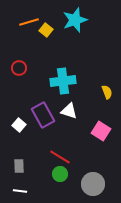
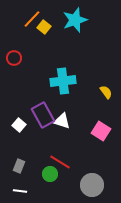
orange line: moved 3 px right, 3 px up; rotated 30 degrees counterclockwise
yellow square: moved 2 px left, 3 px up
red circle: moved 5 px left, 10 px up
yellow semicircle: moved 1 px left; rotated 16 degrees counterclockwise
white triangle: moved 7 px left, 10 px down
red line: moved 5 px down
gray rectangle: rotated 24 degrees clockwise
green circle: moved 10 px left
gray circle: moved 1 px left, 1 px down
